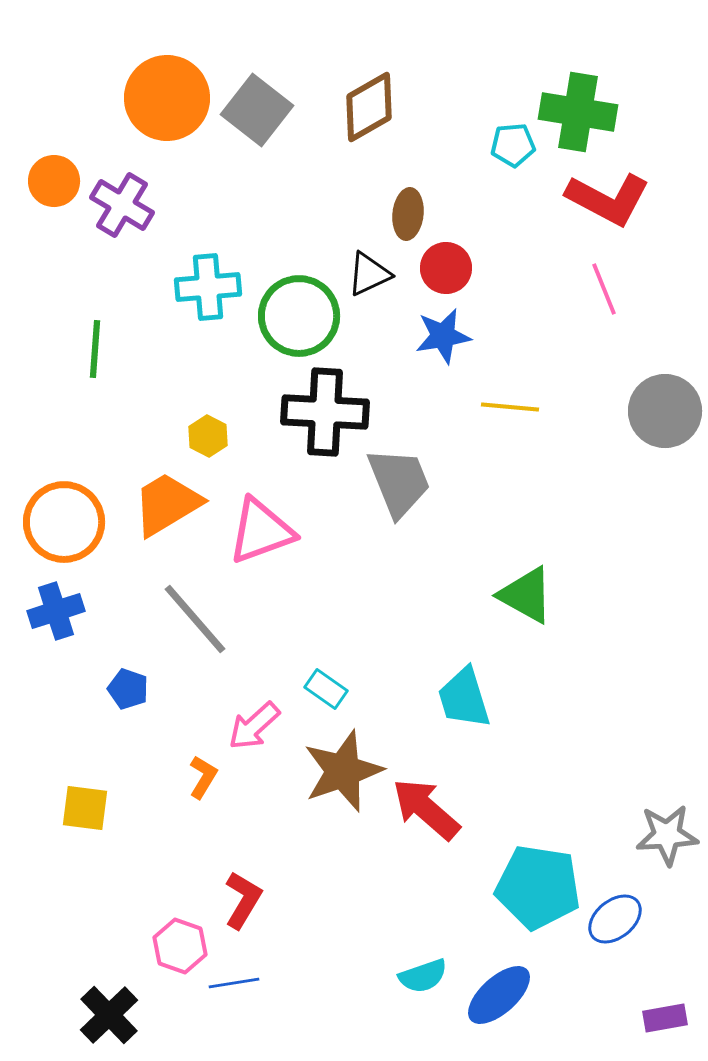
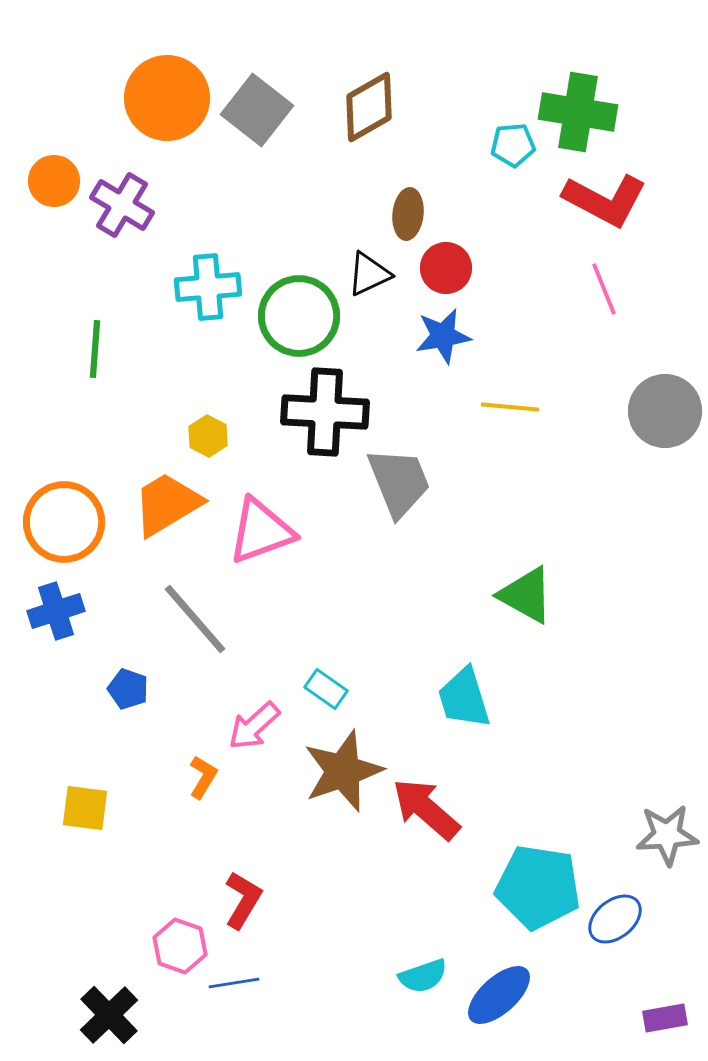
red L-shape at (608, 199): moved 3 px left, 1 px down
